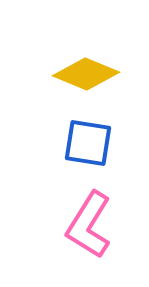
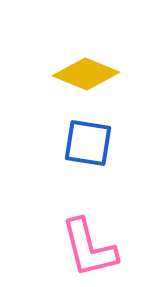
pink L-shape: moved 23 px down; rotated 46 degrees counterclockwise
